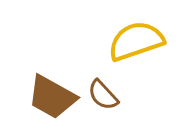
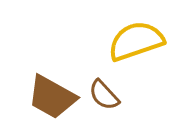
brown semicircle: moved 1 px right
